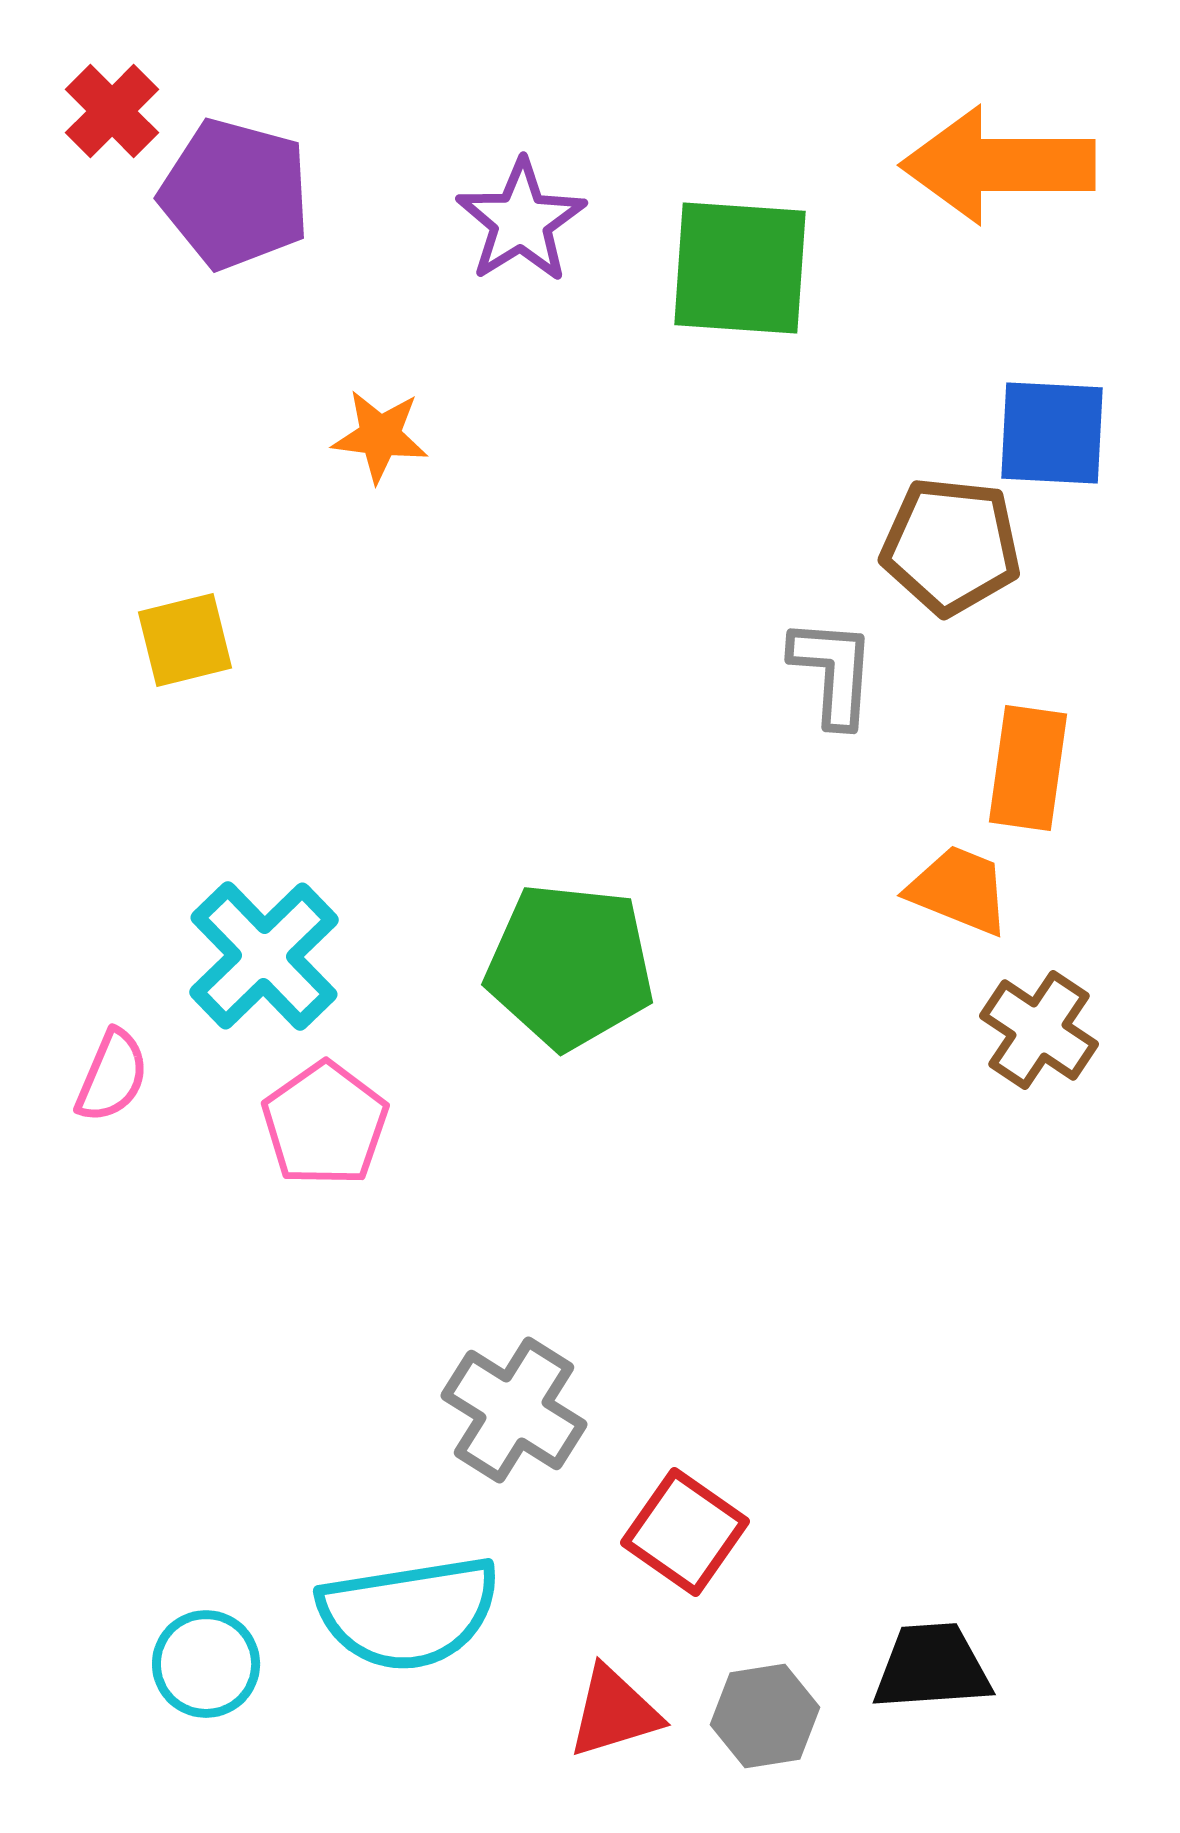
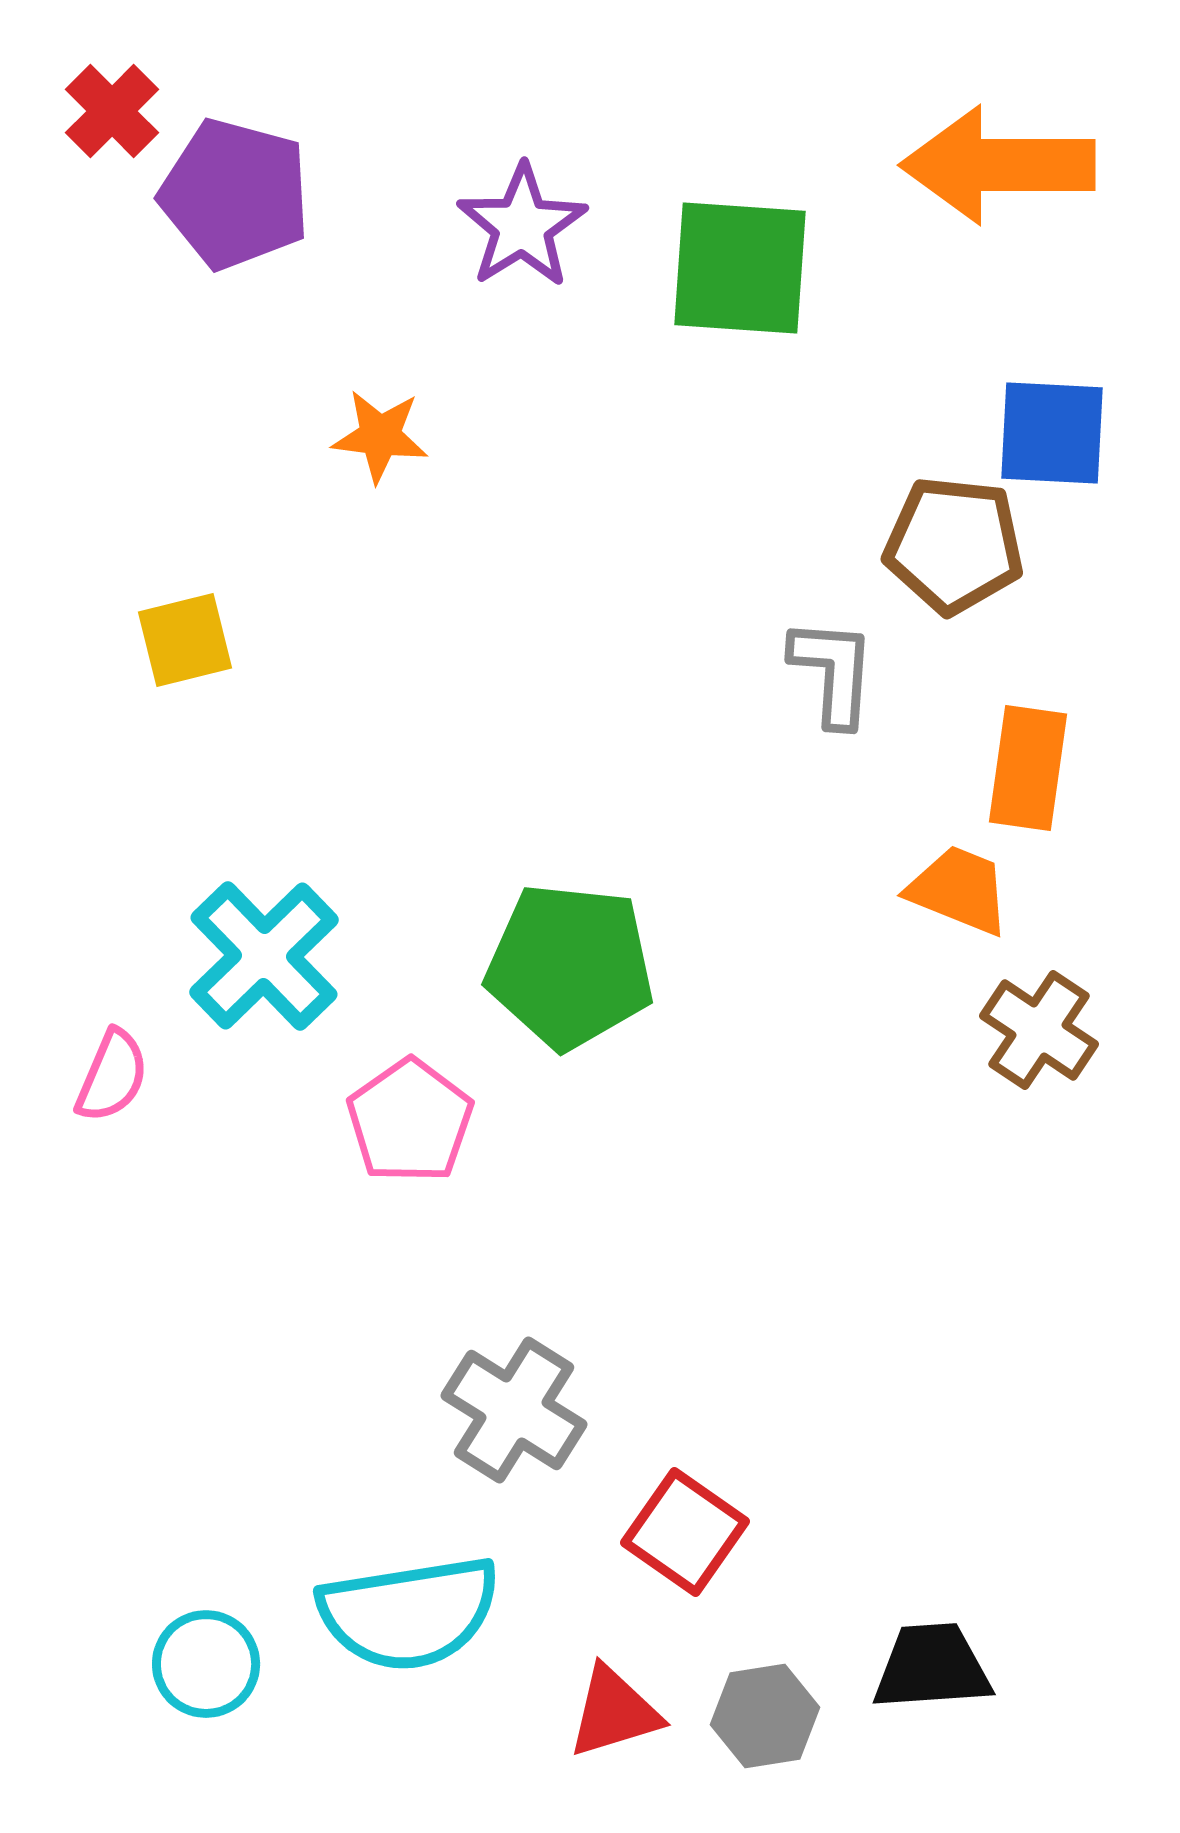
purple star: moved 1 px right, 5 px down
brown pentagon: moved 3 px right, 1 px up
pink pentagon: moved 85 px right, 3 px up
